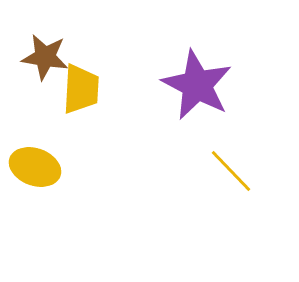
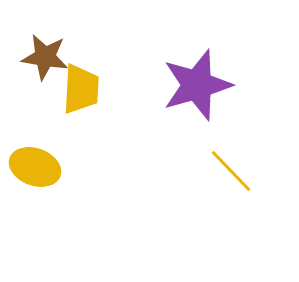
purple star: rotated 28 degrees clockwise
